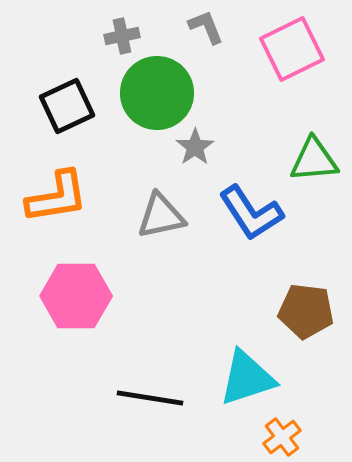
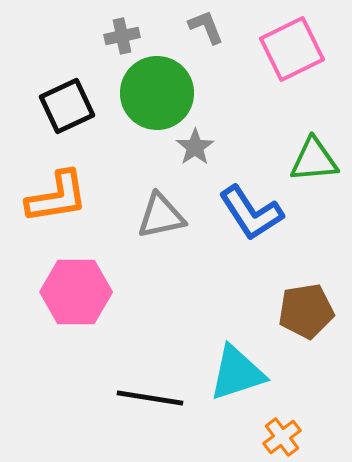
pink hexagon: moved 4 px up
brown pentagon: rotated 16 degrees counterclockwise
cyan triangle: moved 10 px left, 5 px up
